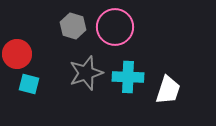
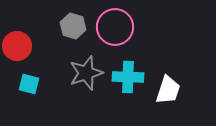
red circle: moved 8 px up
